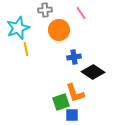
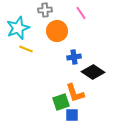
orange circle: moved 2 px left, 1 px down
yellow line: rotated 56 degrees counterclockwise
